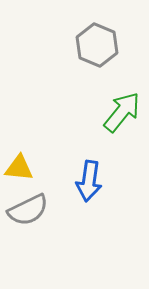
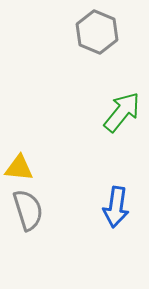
gray hexagon: moved 13 px up
blue arrow: moved 27 px right, 26 px down
gray semicircle: rotated 81 degrees counterclockwise
